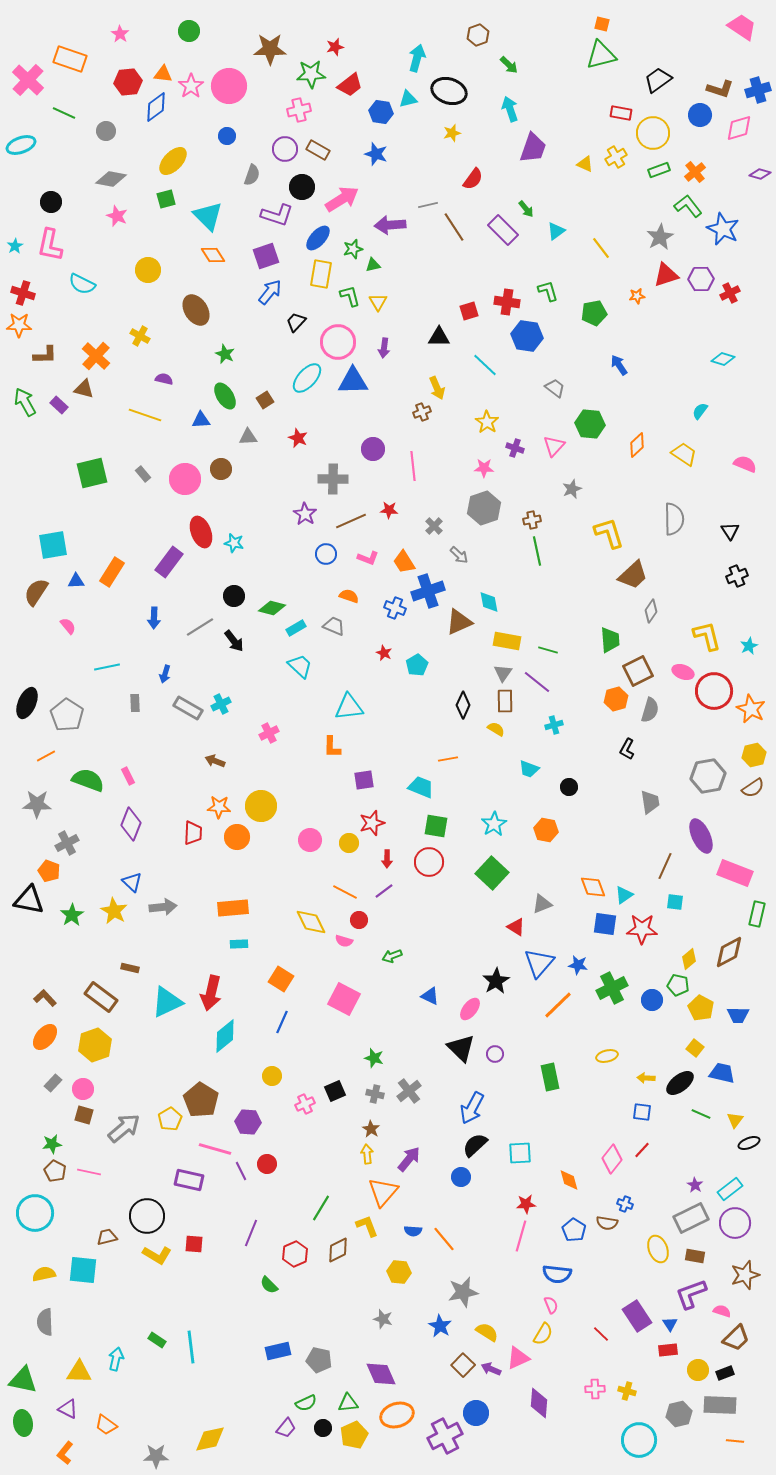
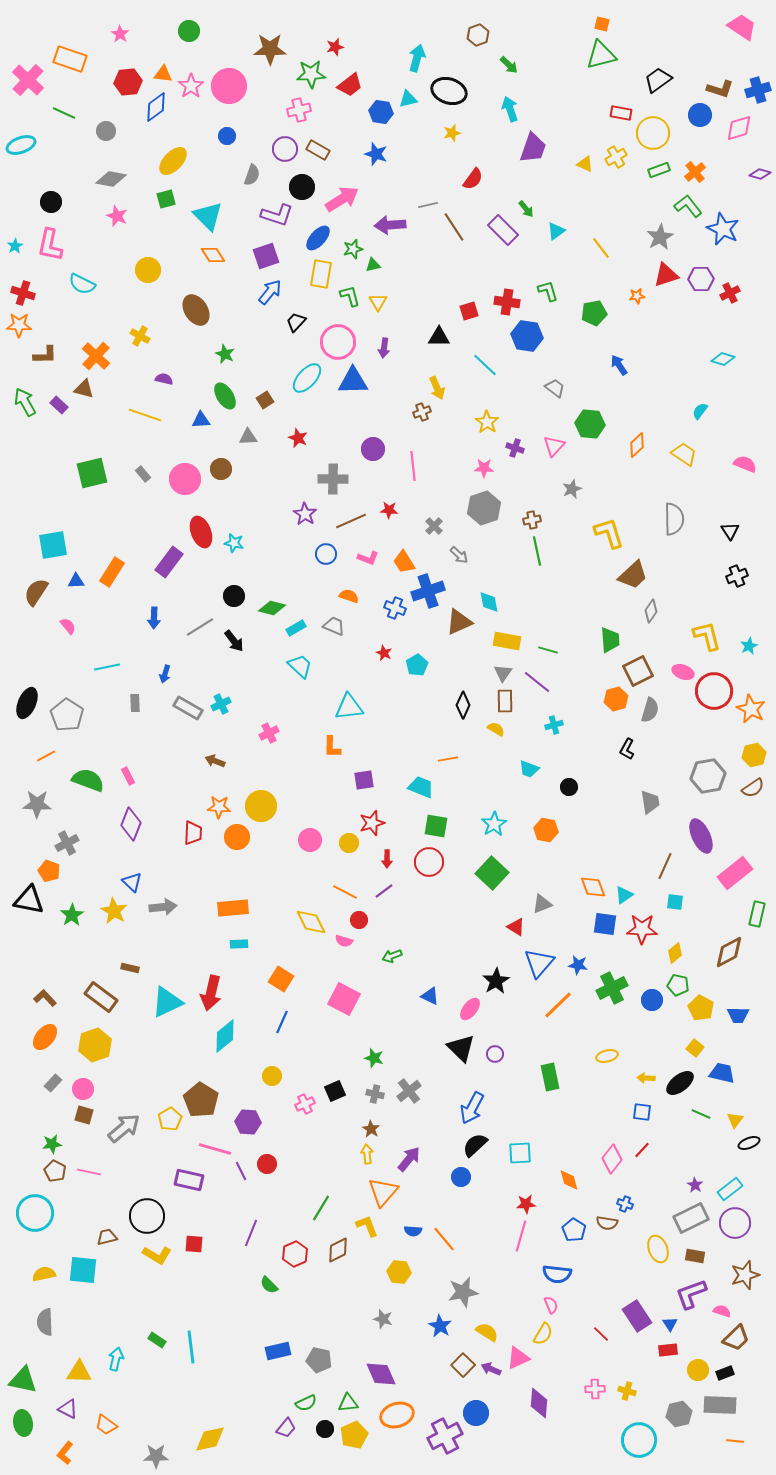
pink rectangle at (735, 873): rotated 60 degrees counterclockwise
yellow diamond at (689, 959): moved 14 px left, 6 px up
black circle at (323, 1428): moved 2 px right, 1 px down
